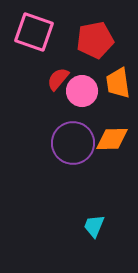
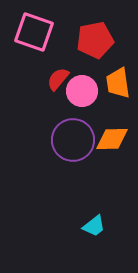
purple circle: moved 3 px up
cyan trapezoid: rotated 150 degrees counterclockwise
